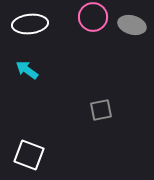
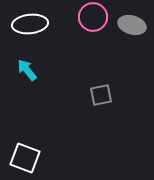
cyan arrow: rotated 15 degrees clockwise
gray square: moved 15 px up
white square: moved 4 px left, 3 px down
